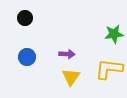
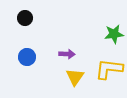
yellow triangle: moved 4 px right
